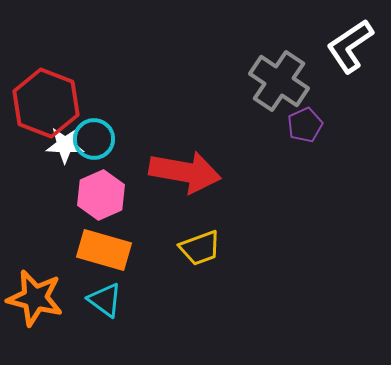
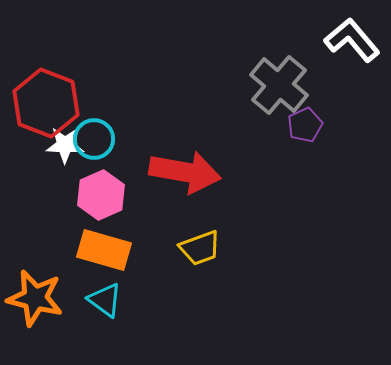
white L-shape: moved 2 px right, 6 px up; rotated 84 degrees clockwise
gray cross: moved 4 px down; rotated 6 degrees clockwise
